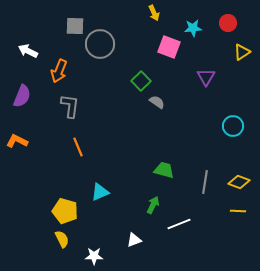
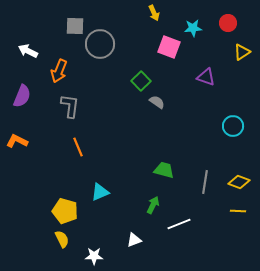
purple triangle: rotated 42 degrees counterclockwise
